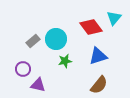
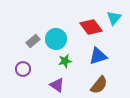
purple triangle: moved 19 px right; rotated 21 degrees clockwise
